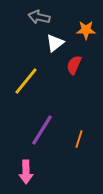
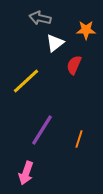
gray arrow: moved 1 px right, 1 px down
yellow line: rotated 8 degrees clockwise
pink arrow: moved 1 px down; rotated 20 degrees clockwise
